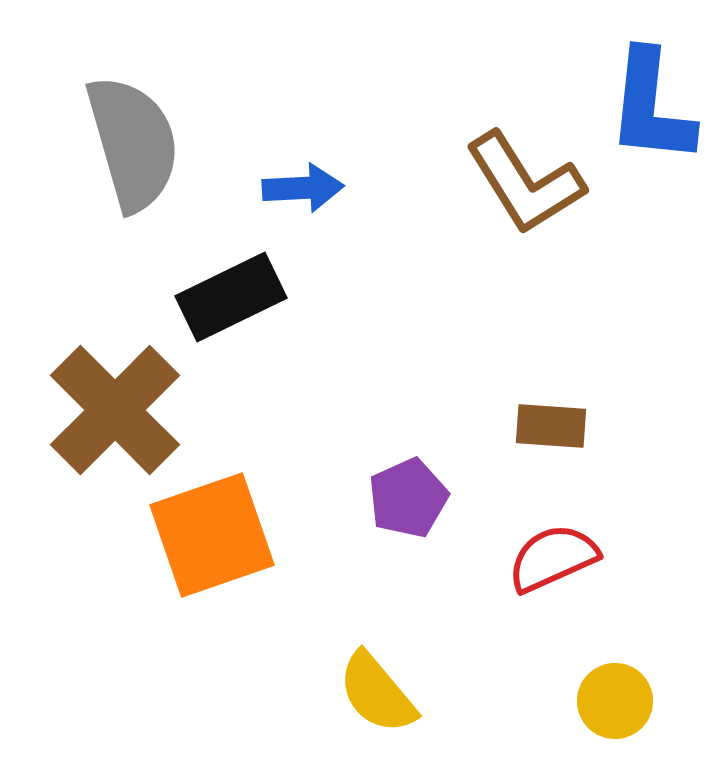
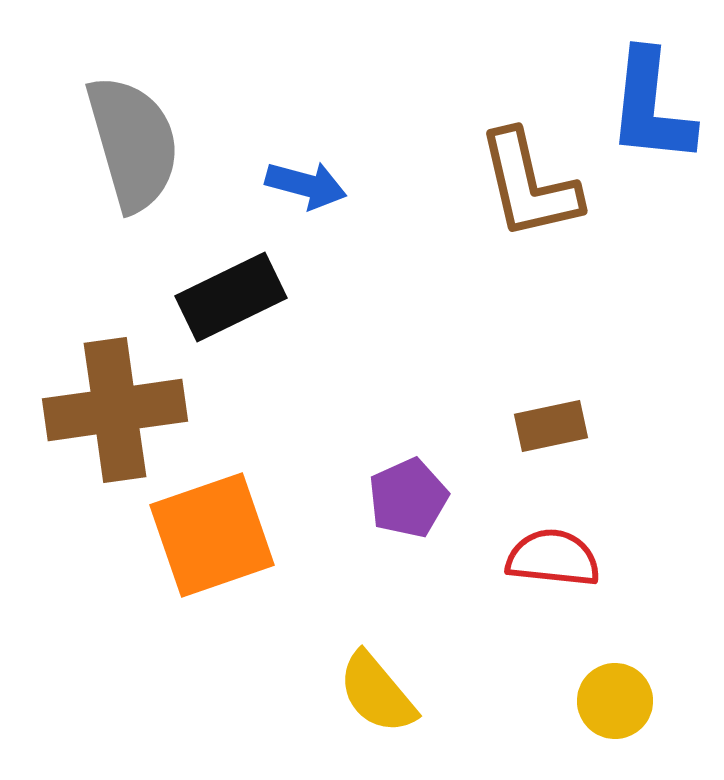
brown L-shape: moved 4 px right, 2 px down; rotated 19 degrees clockwise
blue arrow: moved 3 px right, 3 px up; rotated 18 degrees clockwise
brown cross: rotated 37 degrees clockwise
brown rectangle: rotated 16 degrees counterclockwise
red semicircle: rotated 30 degrees clockwise
